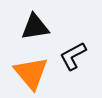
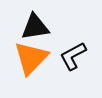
orange triangle: moved 15 px up; rotated 24 degrees clockwise
